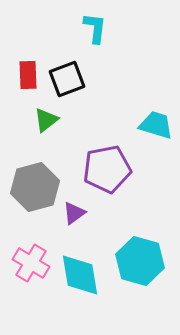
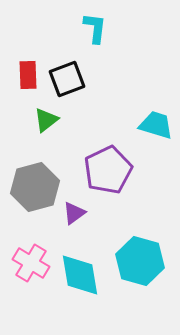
purple pentagon: moved 1 px right, 1 px down; rotated 15 degrees counterclockwise
